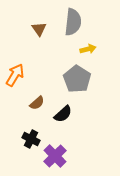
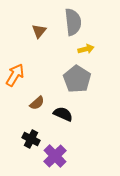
gray semicircle: rotated 12 degrees counterclockwise
brown triangle: moved 2 px down; rotated 14 degrees clockwise
yellow arrow: moved 2 px left
black semicircle: rotated 114 degrees counterclockwise
